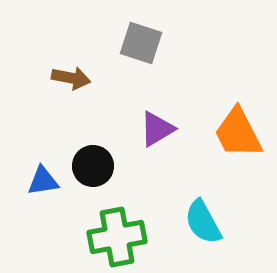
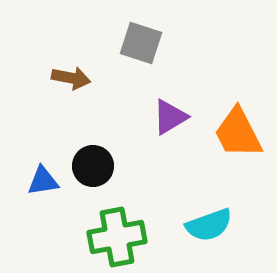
purple triangle: moved 13 px right, 12 px up
cyan semicircle: moved 6 px right, 3 px down; rotated 81 degrees counterclockwise
